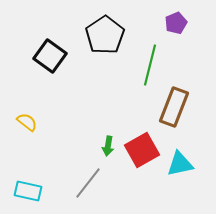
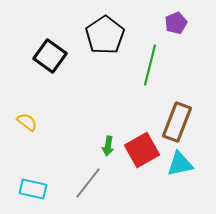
brown rectangle: moved 3 px right, 15 px down
cyan rectangle: moved 5 px right, 2 px up
